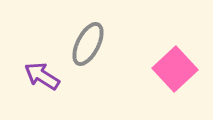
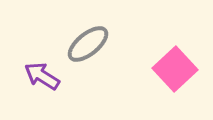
gray ellipse: rotated 24 degrees clockwise
